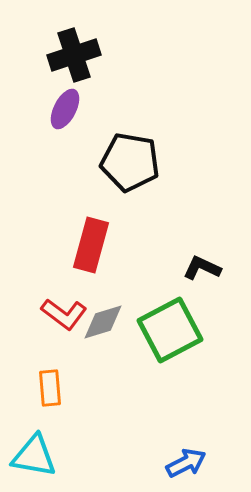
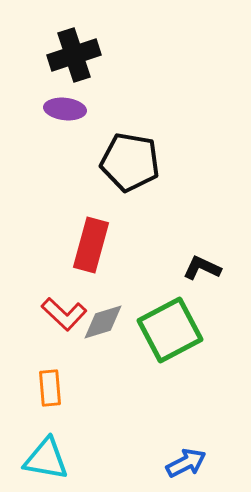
purple ellipse: rotated 69 degrees clockwise
red L-shape: rotated 6 degrees clockwise
cyan triangle: moved 12 px right, 3 px down
